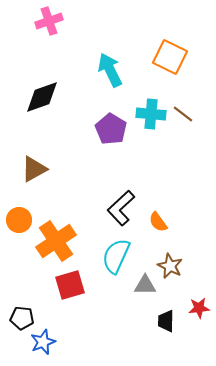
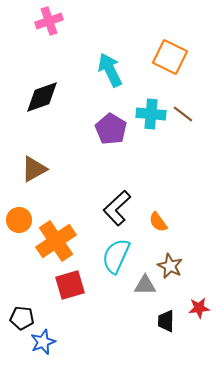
black L-shape: moved 4 px left
